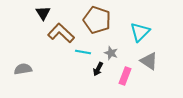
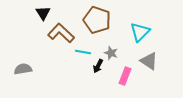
black arrow: moved 3 px up
